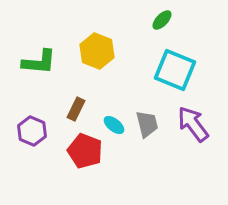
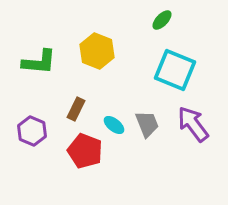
gray trapezoid: rotated 8 degrees counterclockwise
